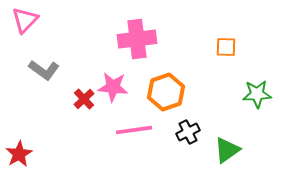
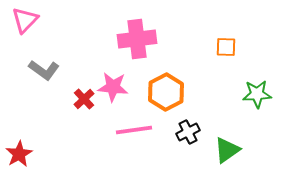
orange hexagon: rotated 9 degrees counterclockwise
